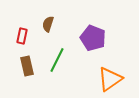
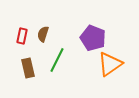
brown semicircle: moved 5 px left, 10 px down
brown rectangle: moved 1 px right, 2 px down
orange triangle: moved 15 px up
